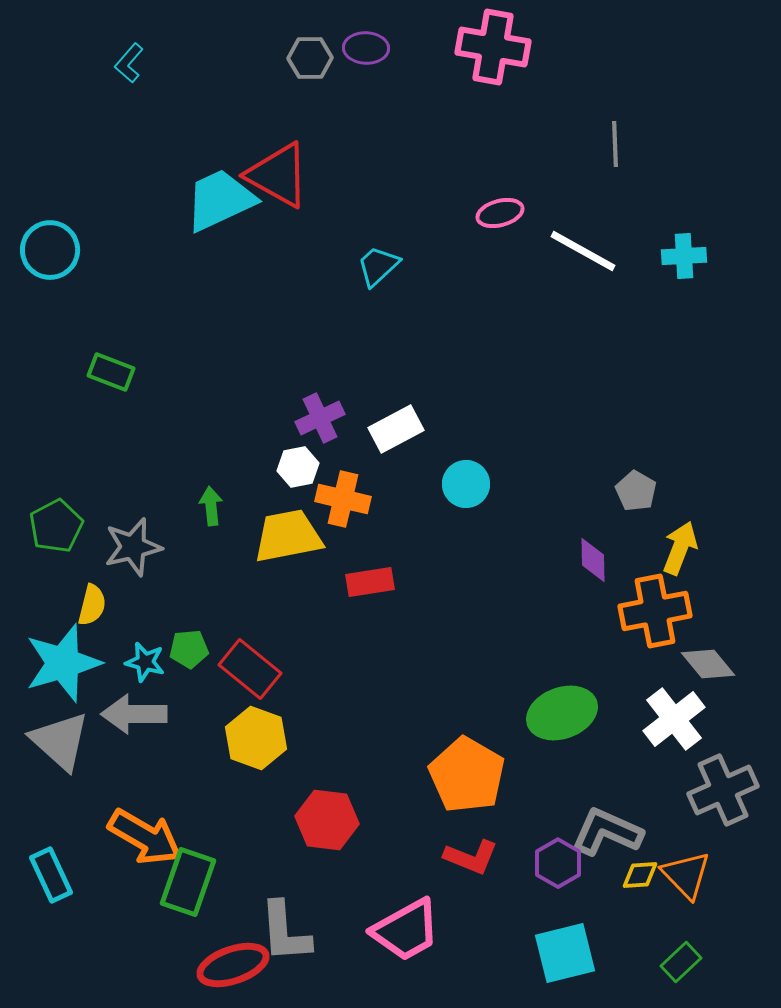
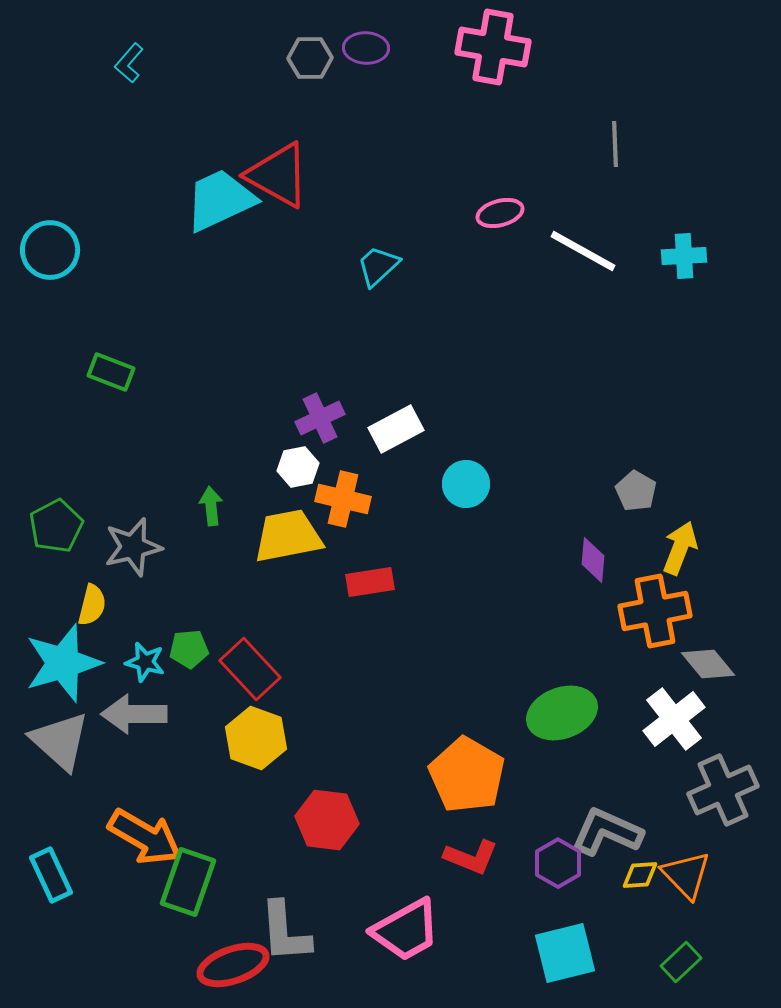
purple diamond at (593, 560): rotated 6 degrees clockwise
red rectangle at (250, 669): rotated 8 degrees clockwise
